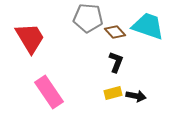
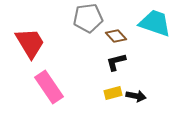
gray pentagon: rotated 12 degrees counterclockwise
cyan trapezoid: moved 7 px right, 3 px up
brown diamond: moved 1 px right, 4 px down
red trapezoid: moved 5 px down
black L-shape: rotated 125 degrees counterclockwise
pink rectangle: moved 5 px up
